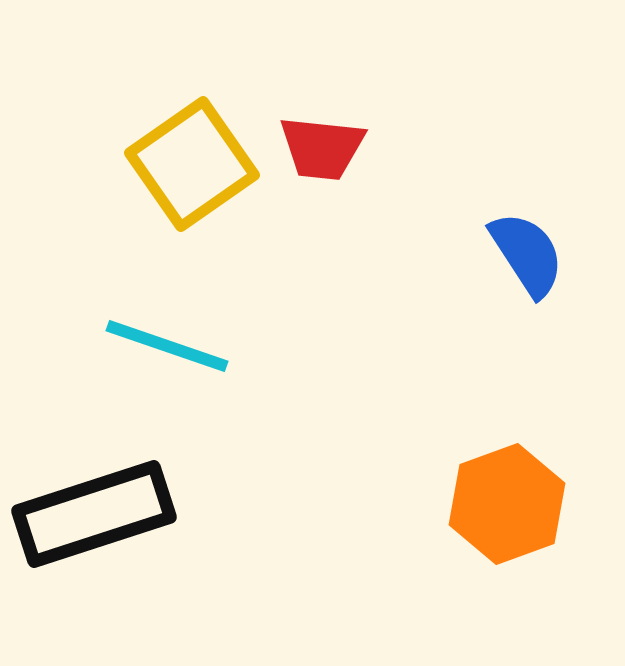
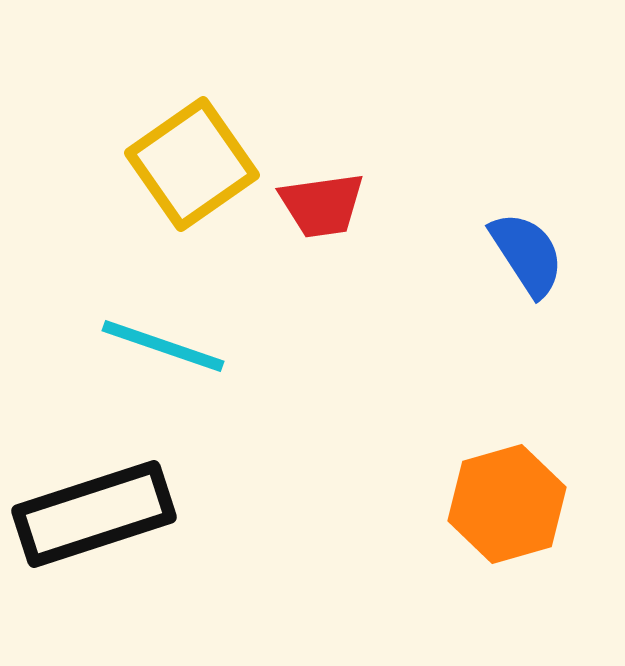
red trapezoid: moved 57 px down; rotated 14 degrees counterclockwise
cyan line: moved 4 px left
orange hexagon: rotated 4 degrees clockwise
